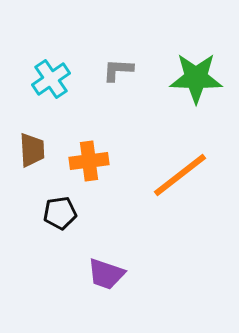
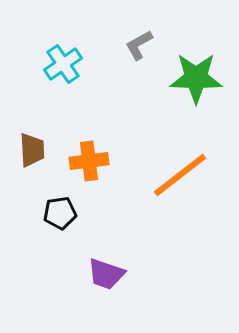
gray L-shape: moved 21 px right, 25 px up; rotated 32 degrees counterclockwise
cyan cross: moved 12 px right, 15 px up
